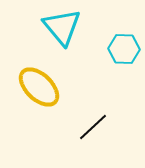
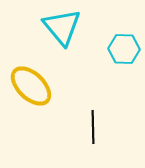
yellow ellipse: moved 8 px left, 1 px up
black line: rotated 48 degrees counterclockwise
